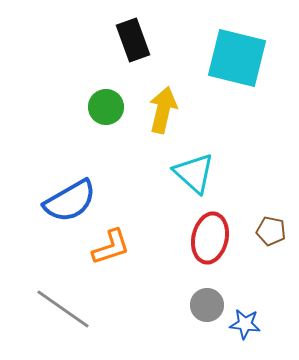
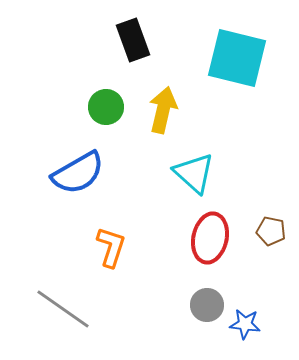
blue semicircle: moved 8 px right, 28 px up
orange L-shape: rotated 54 degrees counterclockwise
